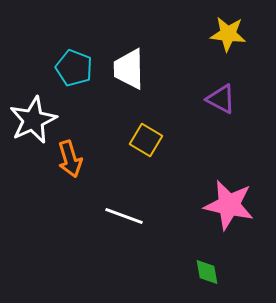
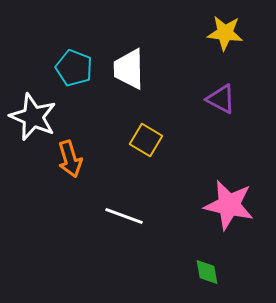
yellow star: moved 3 px left, 1 px up
white star: moved 3 px up; rotated 24 degrees counterclockwise
